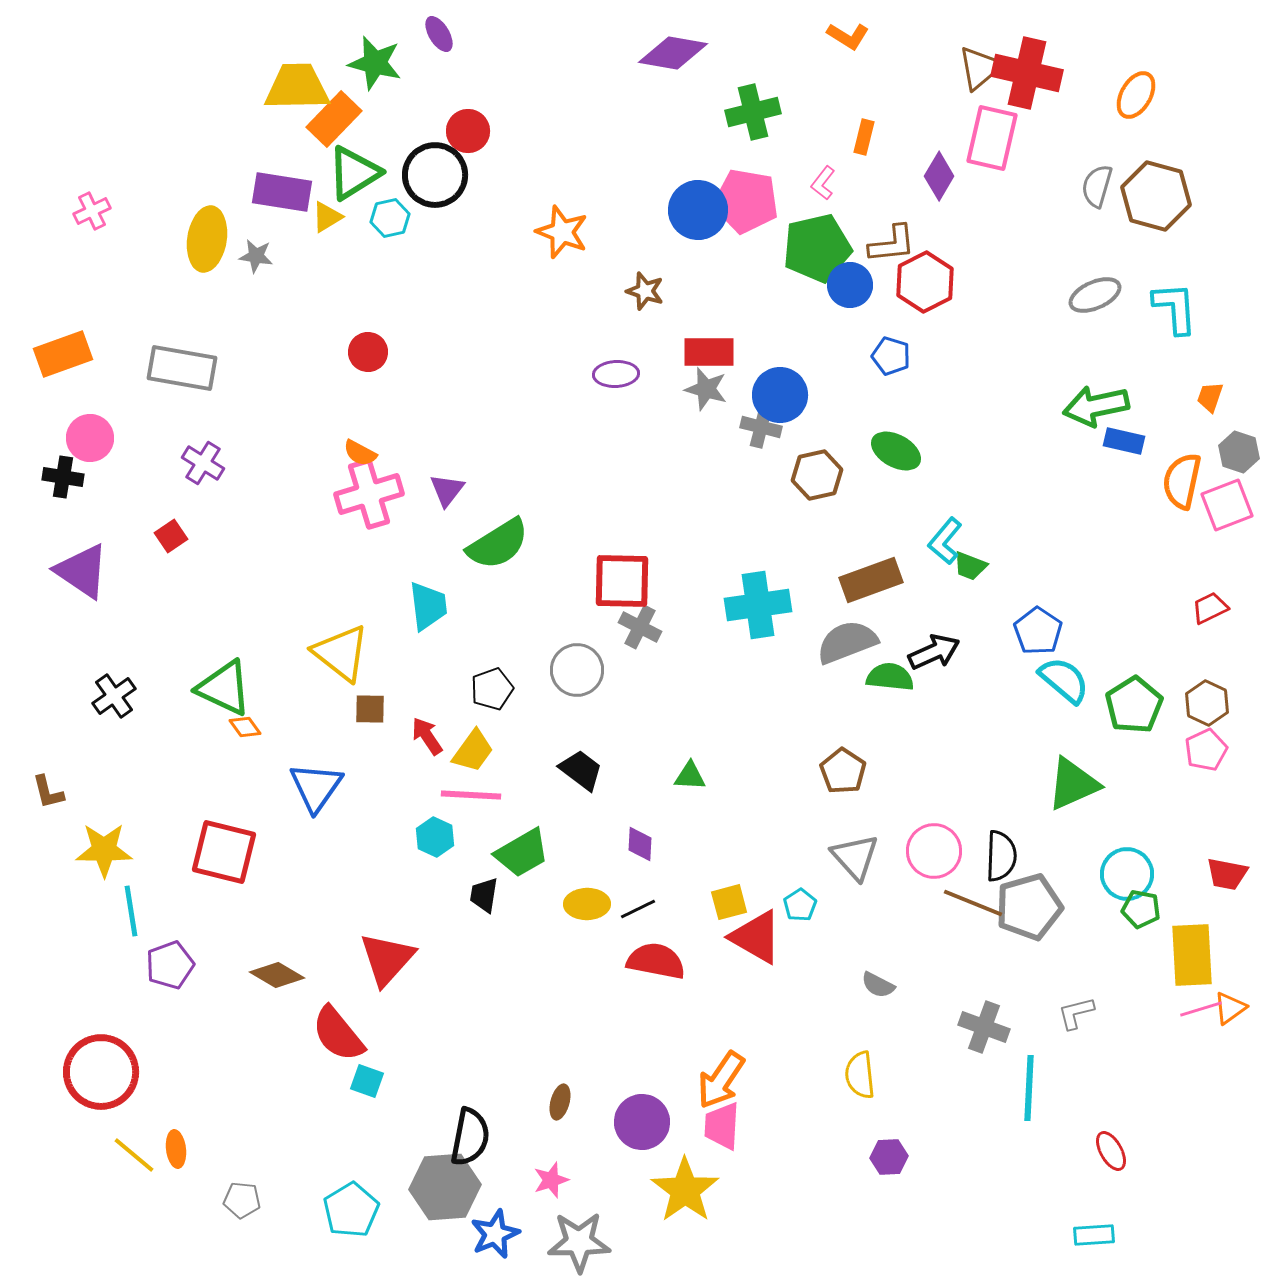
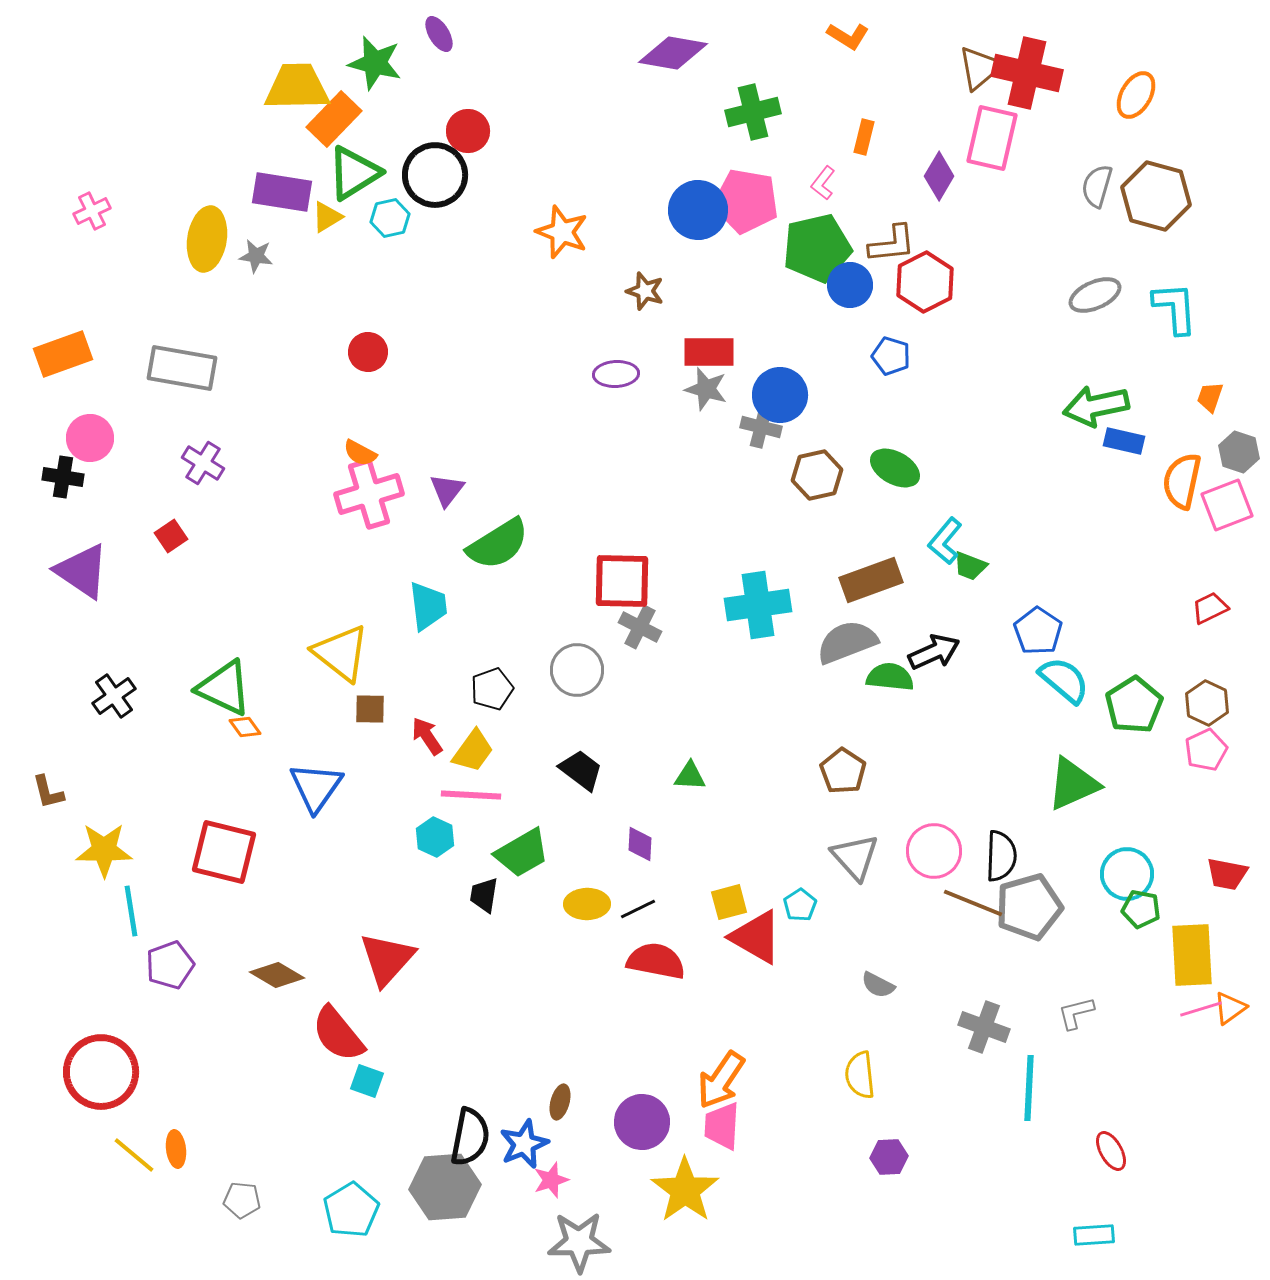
green ellipse at (896, 451): moved 1 px left, 17 px down
blue star at (495, 1234): moved 29 px right, 90 px up
